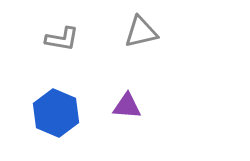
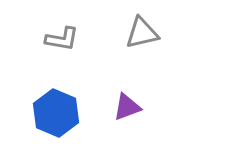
gray triangle: moved 1 px right, 1 px down
purple triangle: moved 1 px down; rotated 24 degrees counterclockwise
